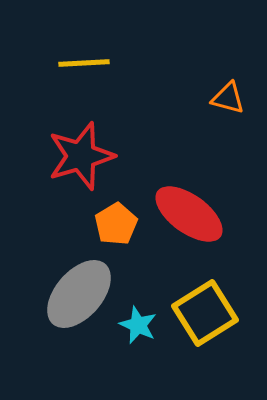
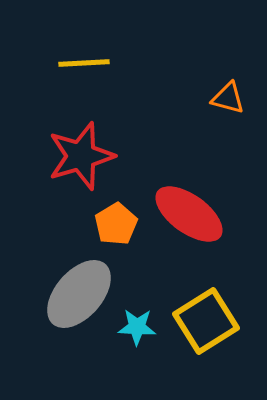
yellow square: moved 1 px right, 8 px down
cyan star: moved 1 px left, 2 px down; rotated 21 degrees counterclockwise
